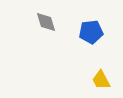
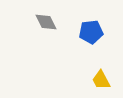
gray diamond: rotated 10 degrees counterclockwise
